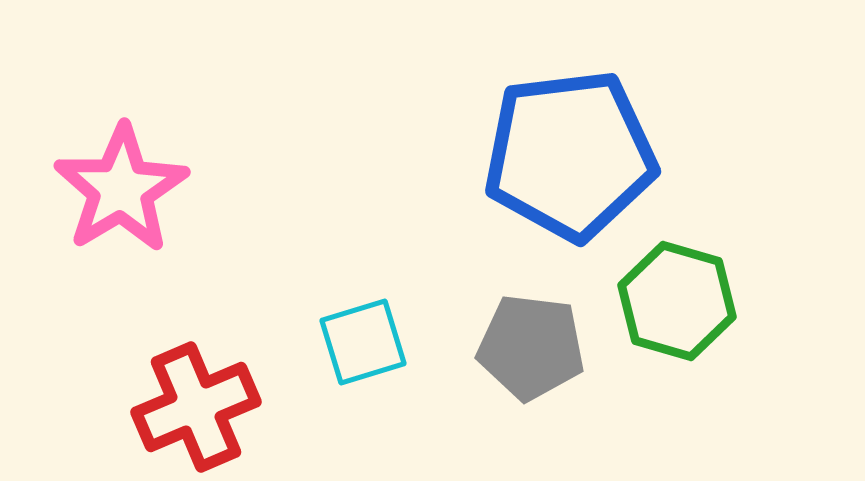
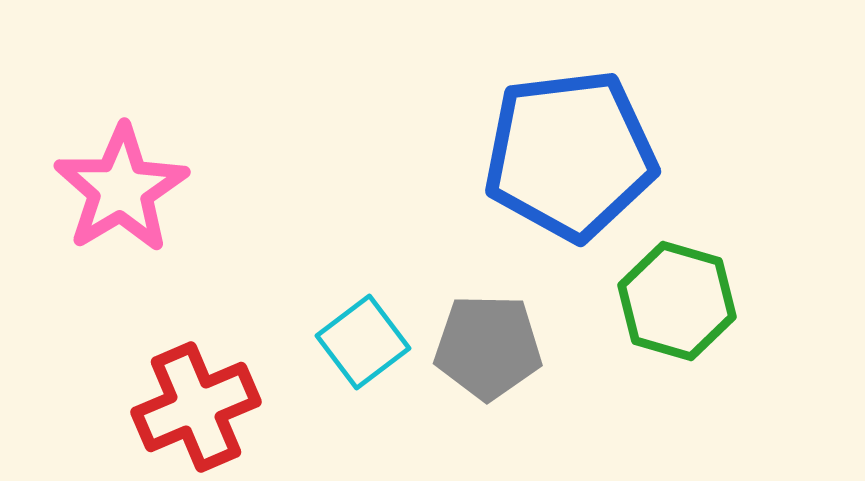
cyan square: rotated 20 degrees counterclockwise
gray pentagon: moved 43 px left; rotated 6 degrees counterclockwise
